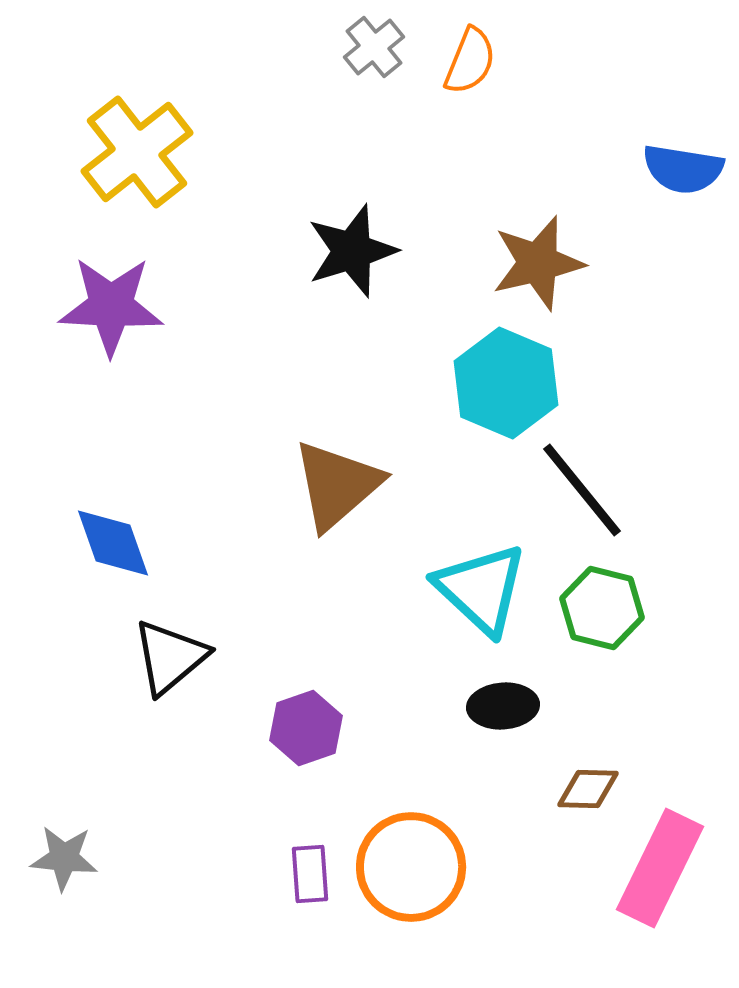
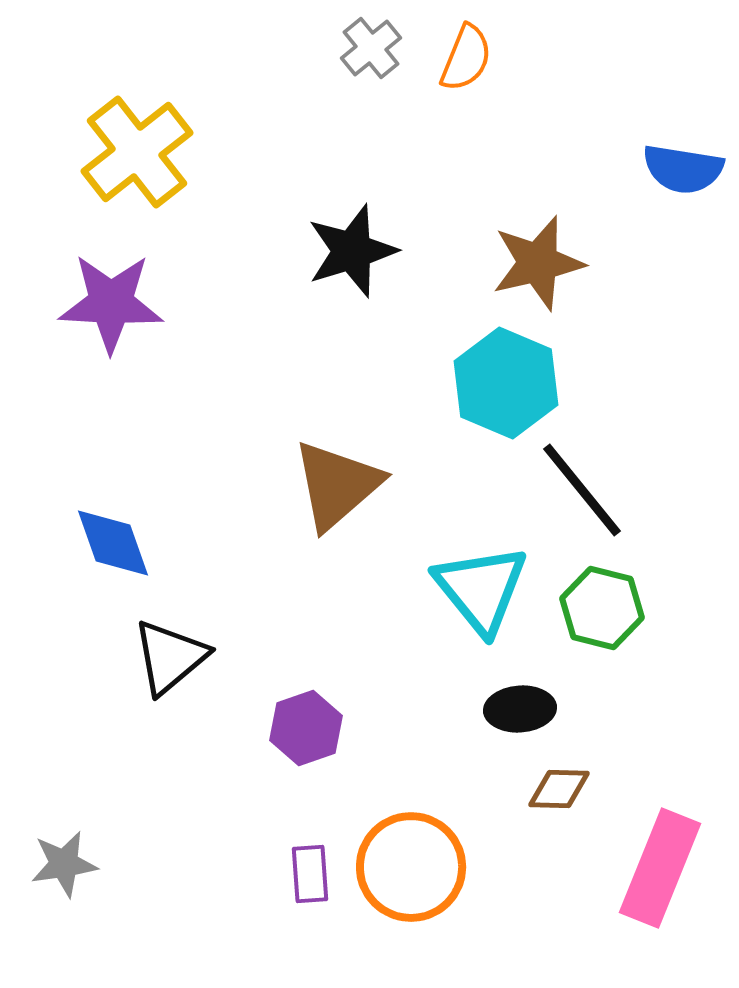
gray cross: moved 3 px left, 1 px down
orange semicircle: moved 4 px left, 3 px up
purple star: moved 3 px up
cyan triangle: rotated 8 degrees clockwise
black ellipse: moved 17 px right, 3 px down
brown diamond: moved 29 px left
gray star: moved 6 px down; rotated 14 degrees counterclockwise
pink rectangle: rotated 4 degrees counterclockwise
